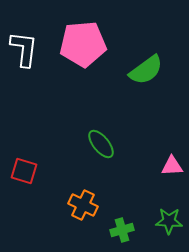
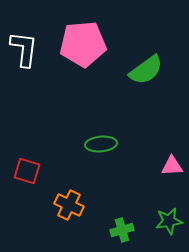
green ellipse: rotated 56 degrees counterclockwise
red square: moved 3 px right
orange cross: moved 14 px left
green star: rotated 12 degrees counterclockwise
